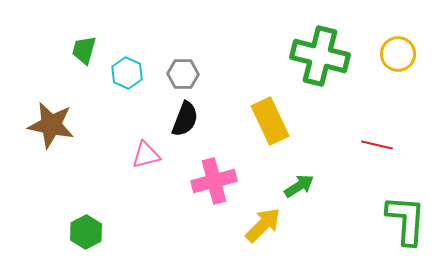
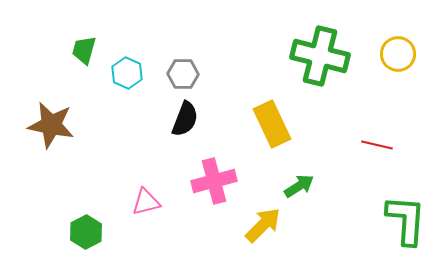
yellow rectangle: moved 2 px right, 3 px down
pink triangle: moved 47 px down
